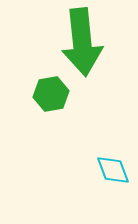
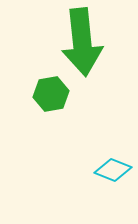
cyan diamond: rotated 48 degrees counterclockwise
